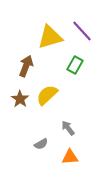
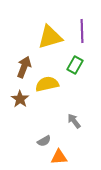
purple line: rotated 40 degrees clockwise
brown arrow: moved 2 px left, 1 px down
yellow semicircle: moved 11 px up; rotated 30 degrees clockwise
gray arrow: moved 6 px right, 7 px up
gray semicircle: moved 3 px right, 3 px up
orange triangle: moved 11 px left
